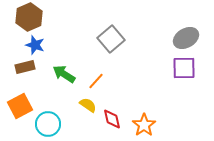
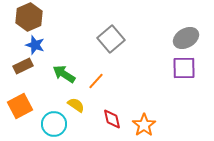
brown rectangle: moved 2 px left, 1 px up; rotated 12 degrees counterclockwise
yellow semicircle: moved 12 px left
cyan circle: moved 6 px right
